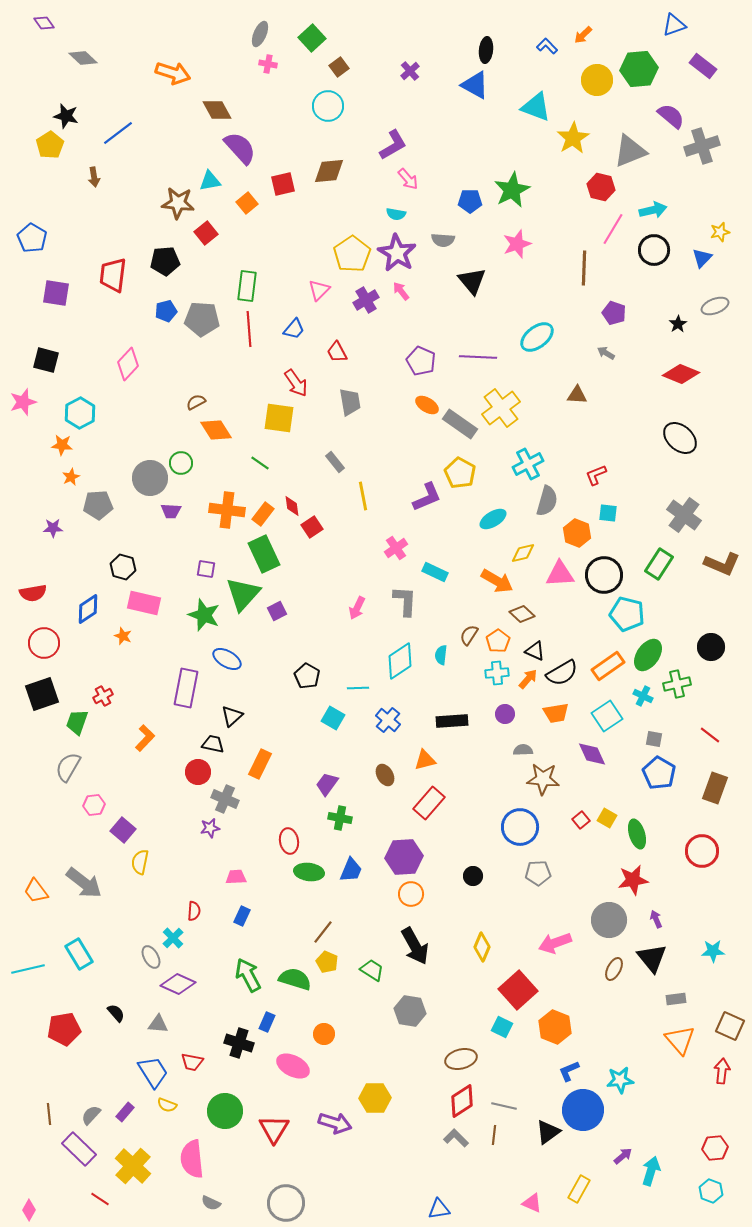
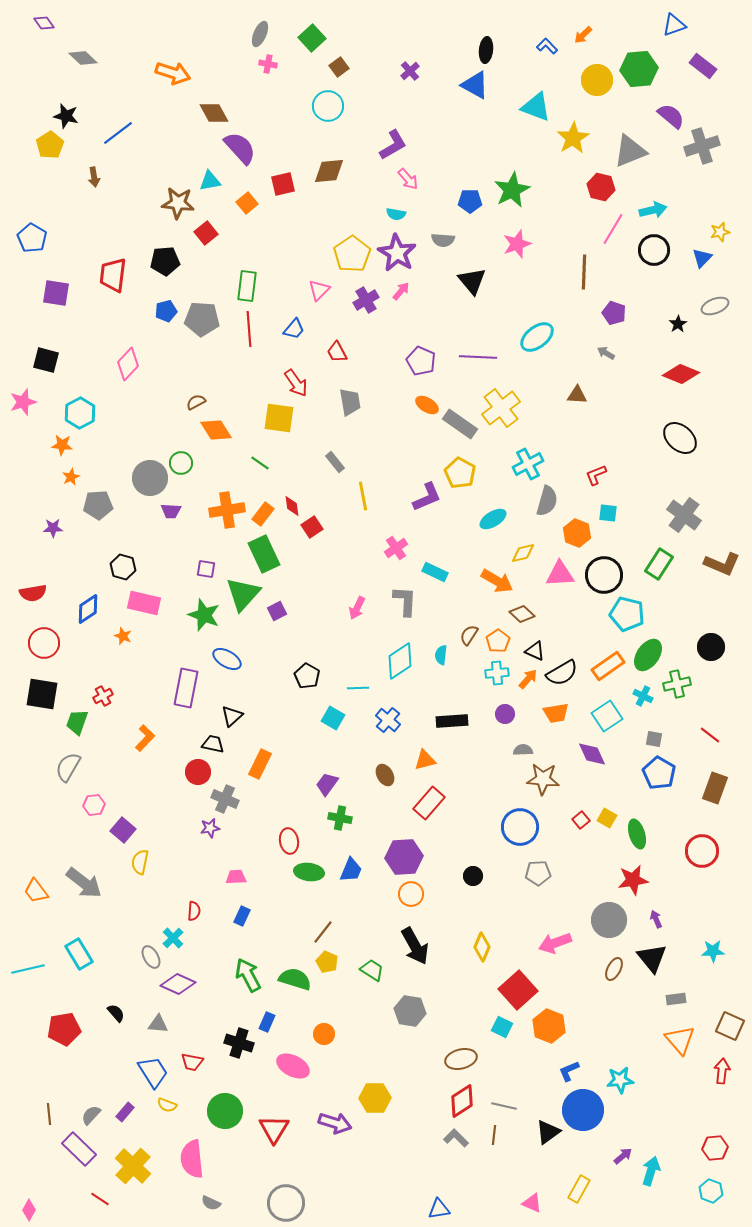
brown diamond at (217, 110): moved 3 px left, 3 px down
brown line at (584, 268): moved 4 px down
pink arrow at (401, 291): rotated 78 degrees clockwise
orange cross at (227, 510): rotated 16 degrees counterclockwise
black square at (42, 694): rotated 28 degrees clockwise
orange hexagon at (555, 1027): moved 6 px left, 1 px up
